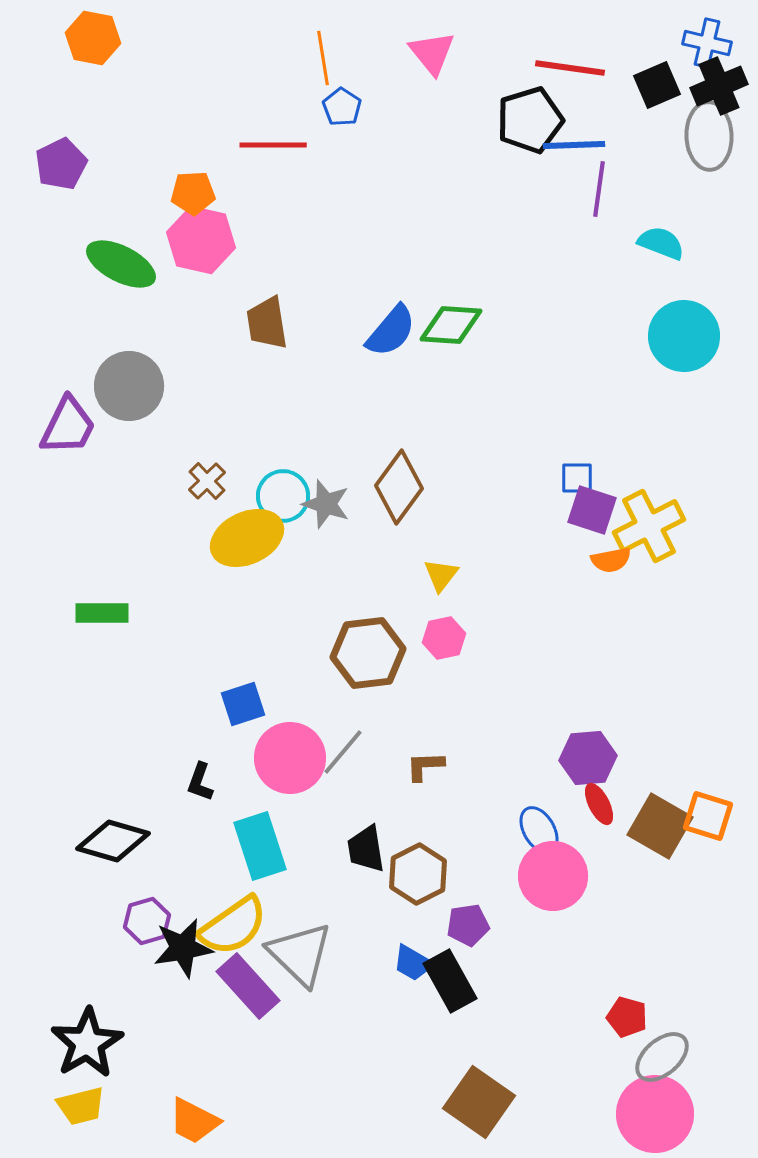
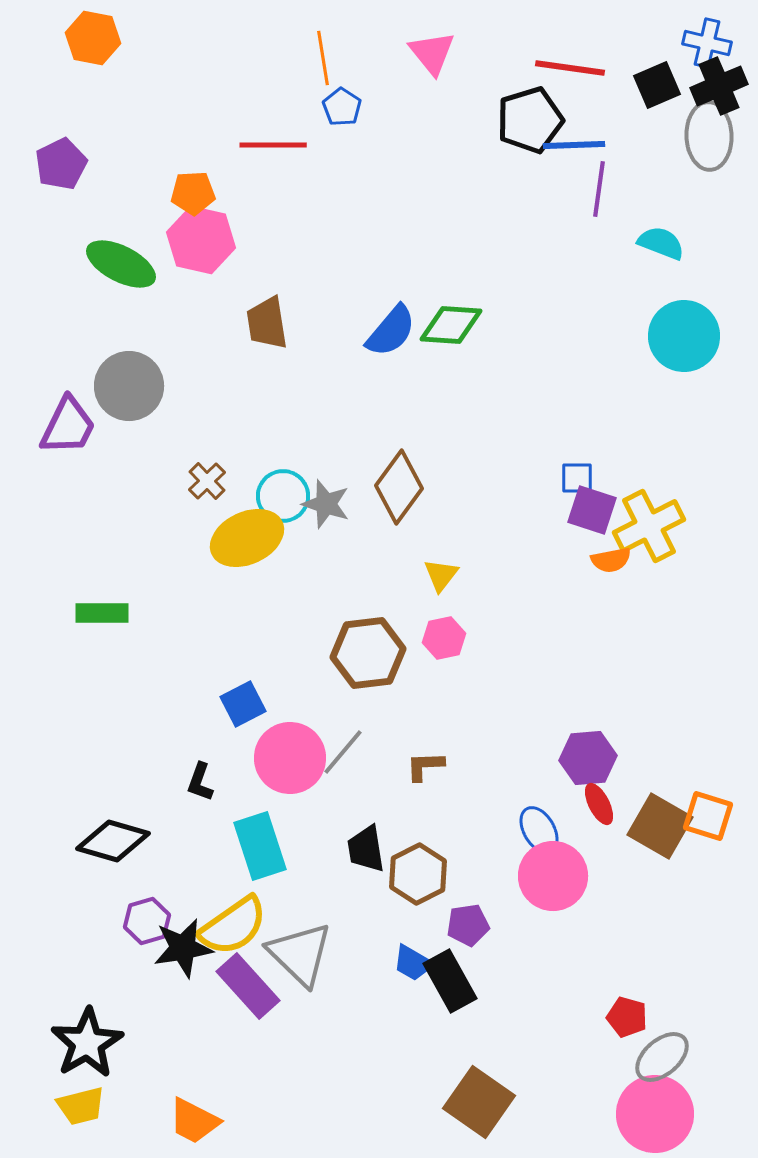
blue square at (243, 704): rotated 9 degrees counterclockwise
